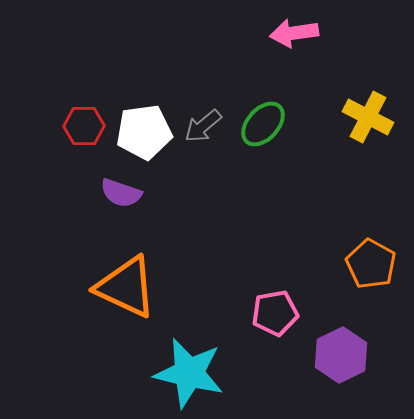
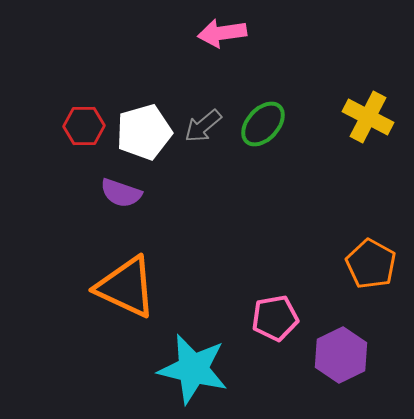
pink arrow: moved 72 px left
white pentagon: rotated 8 degrees counterclockwise
pink pentagon: moved 5 px down
cyan star: moved 4 px right, 4 px up
